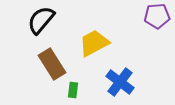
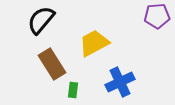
blue cross: rotated 28 degrees clockwise
